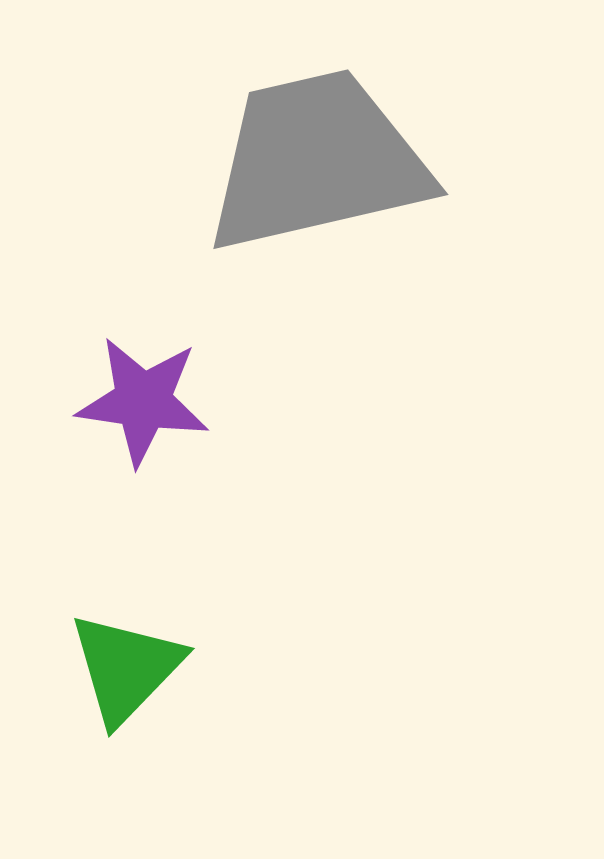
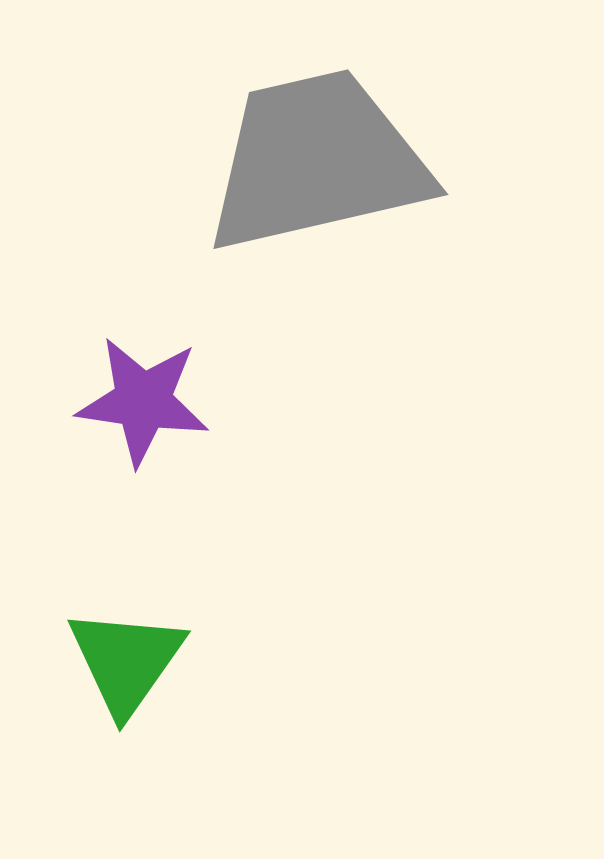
green triangle: moved 7 px up; rotated 9 degrees counterclockwise
